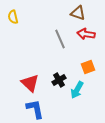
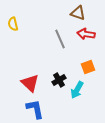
yellow semicircle: moved 7 px down
